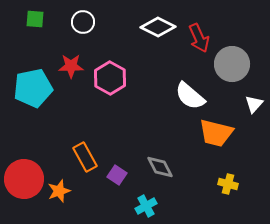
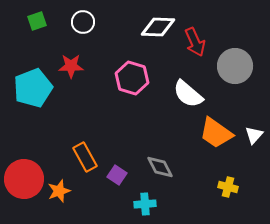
green square: moved 2 px right, 2 px down; rotated 24 degrees counterclockwise
white diamond: rotated 24 degrees counterclockwise
red arrow: moved 4 px left, 4 px down
gray circle: moved 3 px right, 2 px down
pink hexagon: moved 22 px right; rotated 12 degrees counterclockwise
cyan pentagon: rotated 9 degrees counterclockwise
white semicircle: moved 2 px left, 2 px up
white triangle: moved 31 px down
orange trapezoid: rotated 21 degrees clockwise
yellow cross: moved 3 px down
cyan cross: moved 1 px left, 2 px up; rotated 25 degrees clockwise
